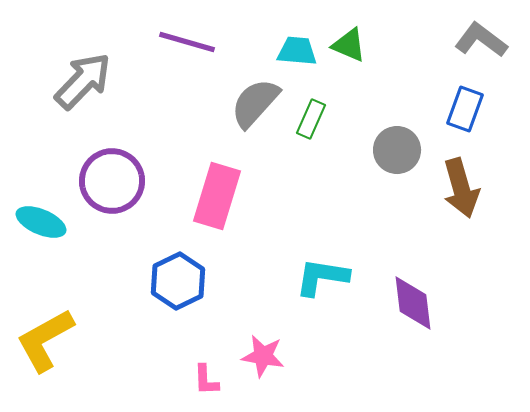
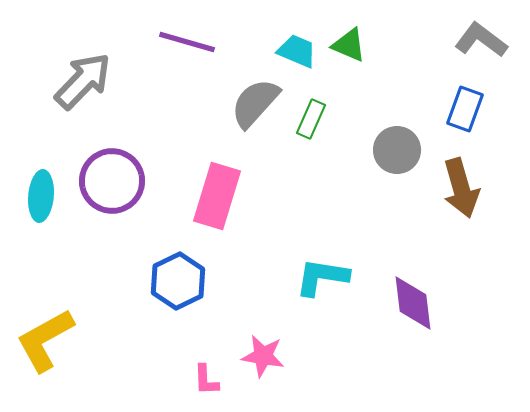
cyan trapezoid: rotated 18 degrees clockwise
cyan ellipse: moved 26 px up; rotated 72 degrees clockwise
